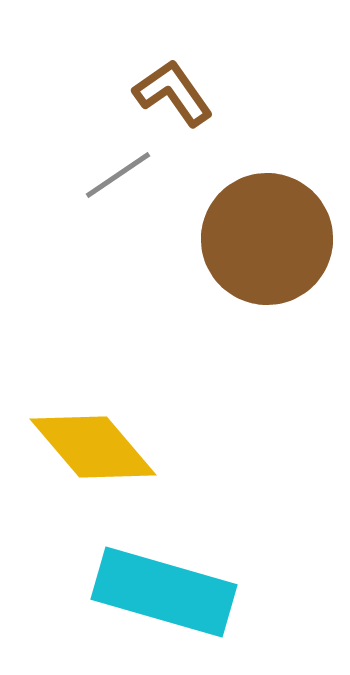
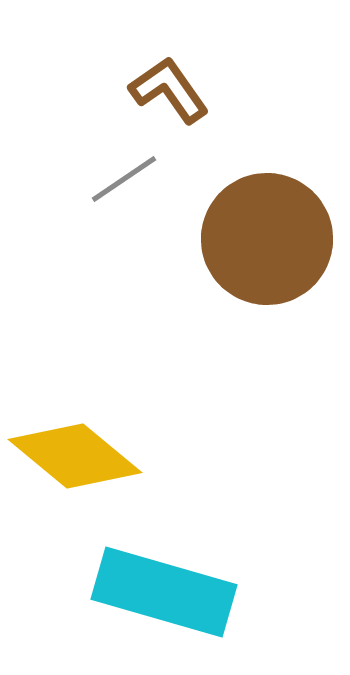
brown L-shape: moved 4 px left, 3 px up
gray line: moved 6 px right, 4 px down
yellow diamond: moved 18 px left, 9 px down; rotated 10 degrees counterclockwise
